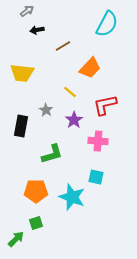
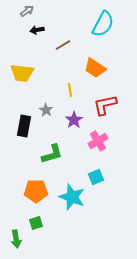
cyan semicircle: moved 4 px left
brown line: moved 1 px up
orange trapezoid: moved 5 px right; rotated 80 degrees clockwise
yellow line: moved 2 px up; rotated 40 degrees clockwise
black rectangle: moved 3 px right
pink cross: rotated 36 degrees counterclockwise
cyan square: rotated 35 degrees counterclockwise
green arrow: rotated 126 degrees clockwise
